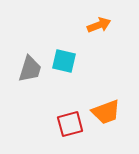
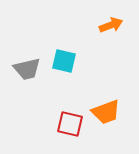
orange arrow: moved 12 px right
gray trapezoid: moved 3 px left; rotated 60 degrees clockwise
red square: rotated 28 degrees clockwise
